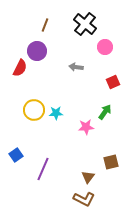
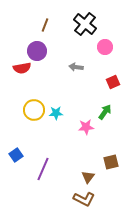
red semicircle: moved 2 px right; rotated 54 degrees clockwise
